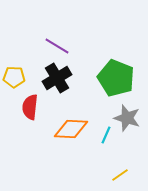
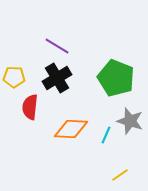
gray star: moved 3 px right, 3 px down
